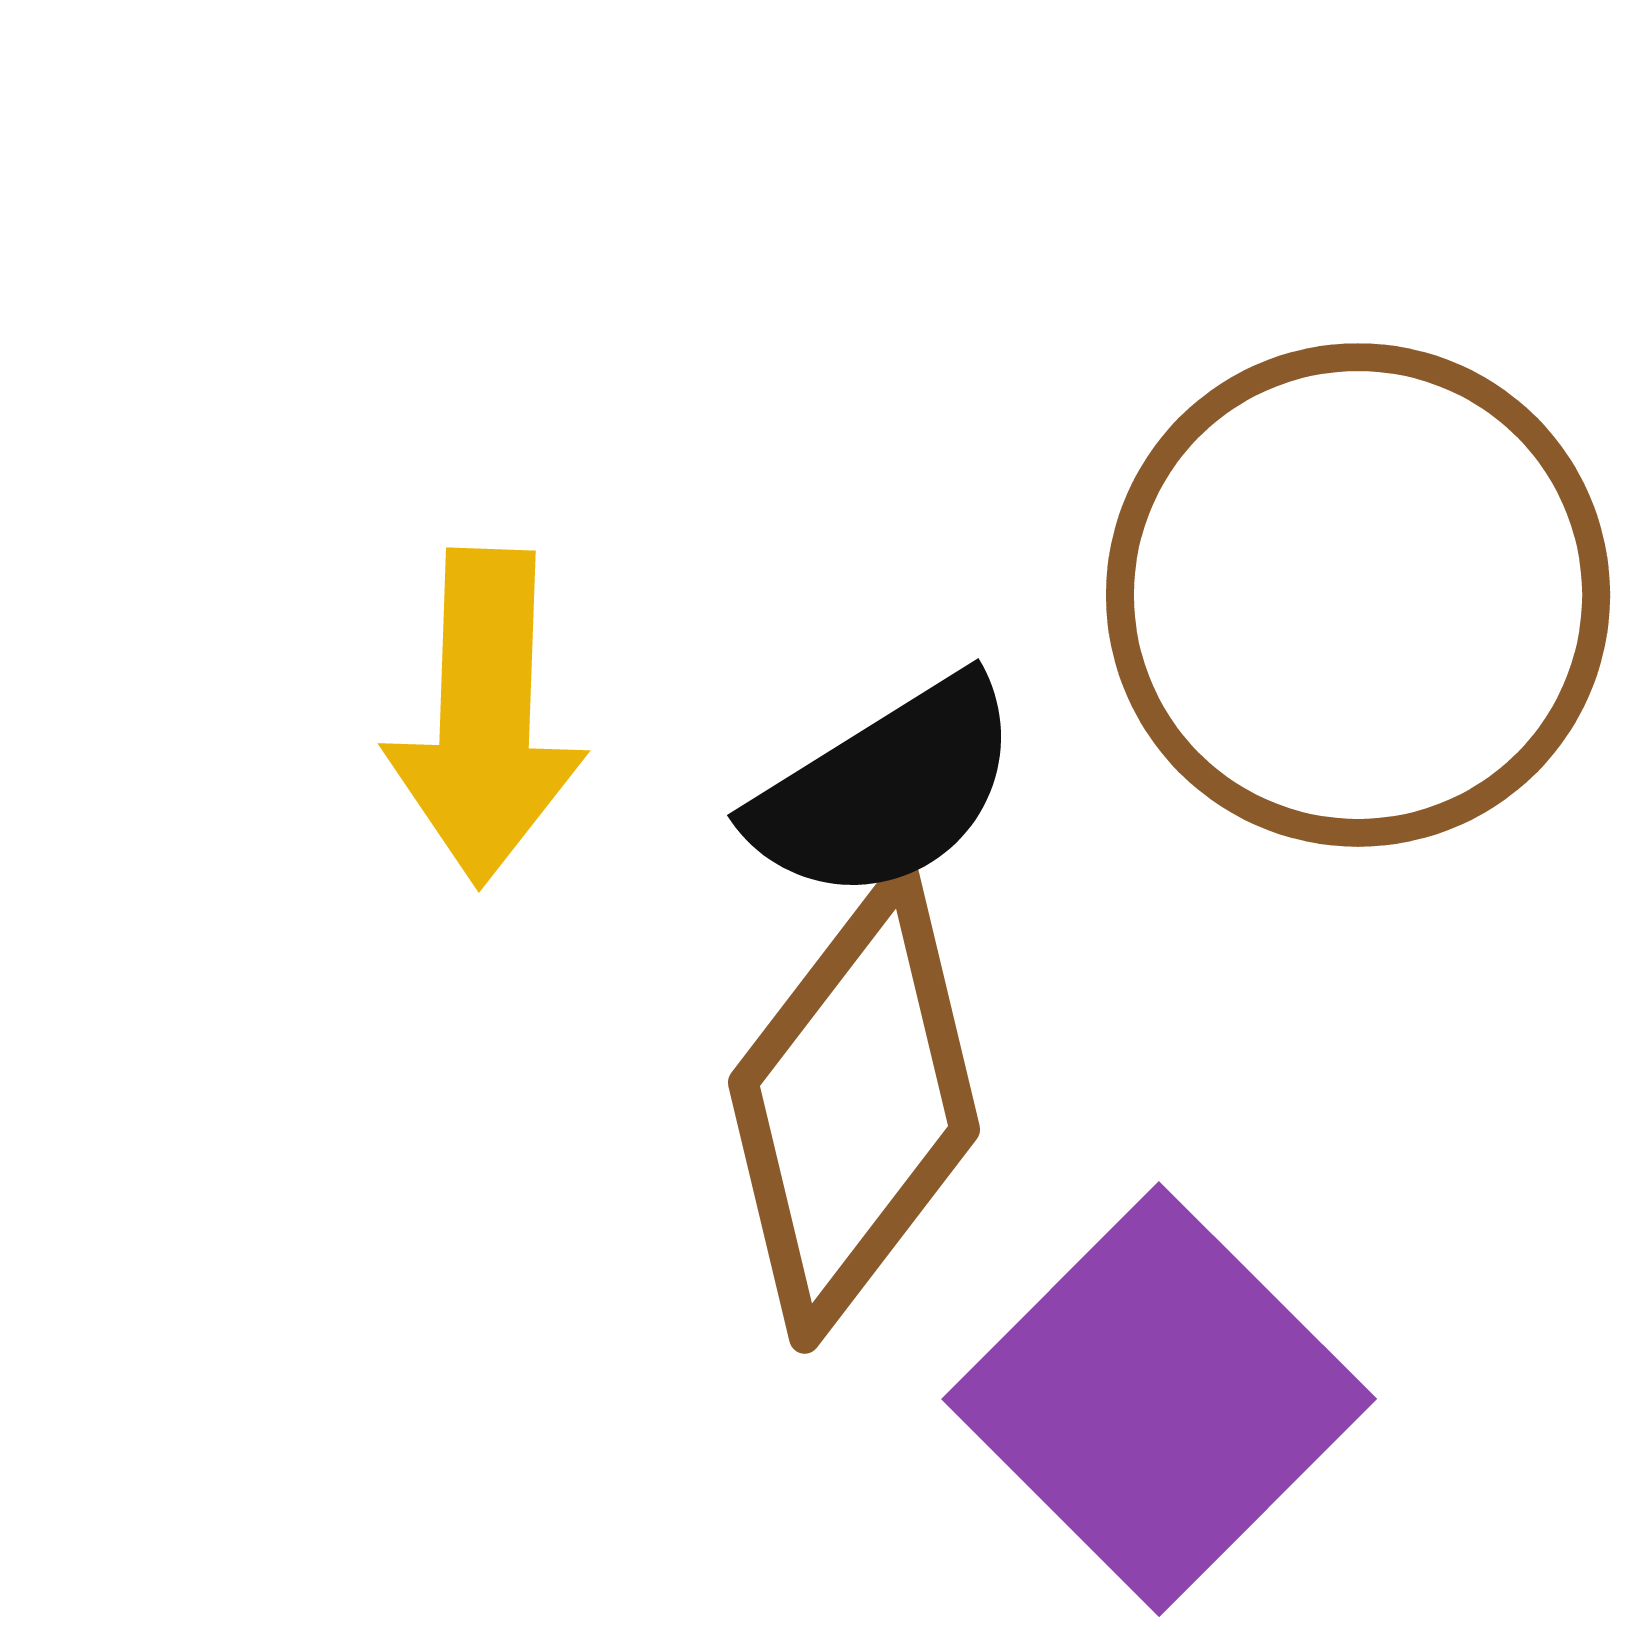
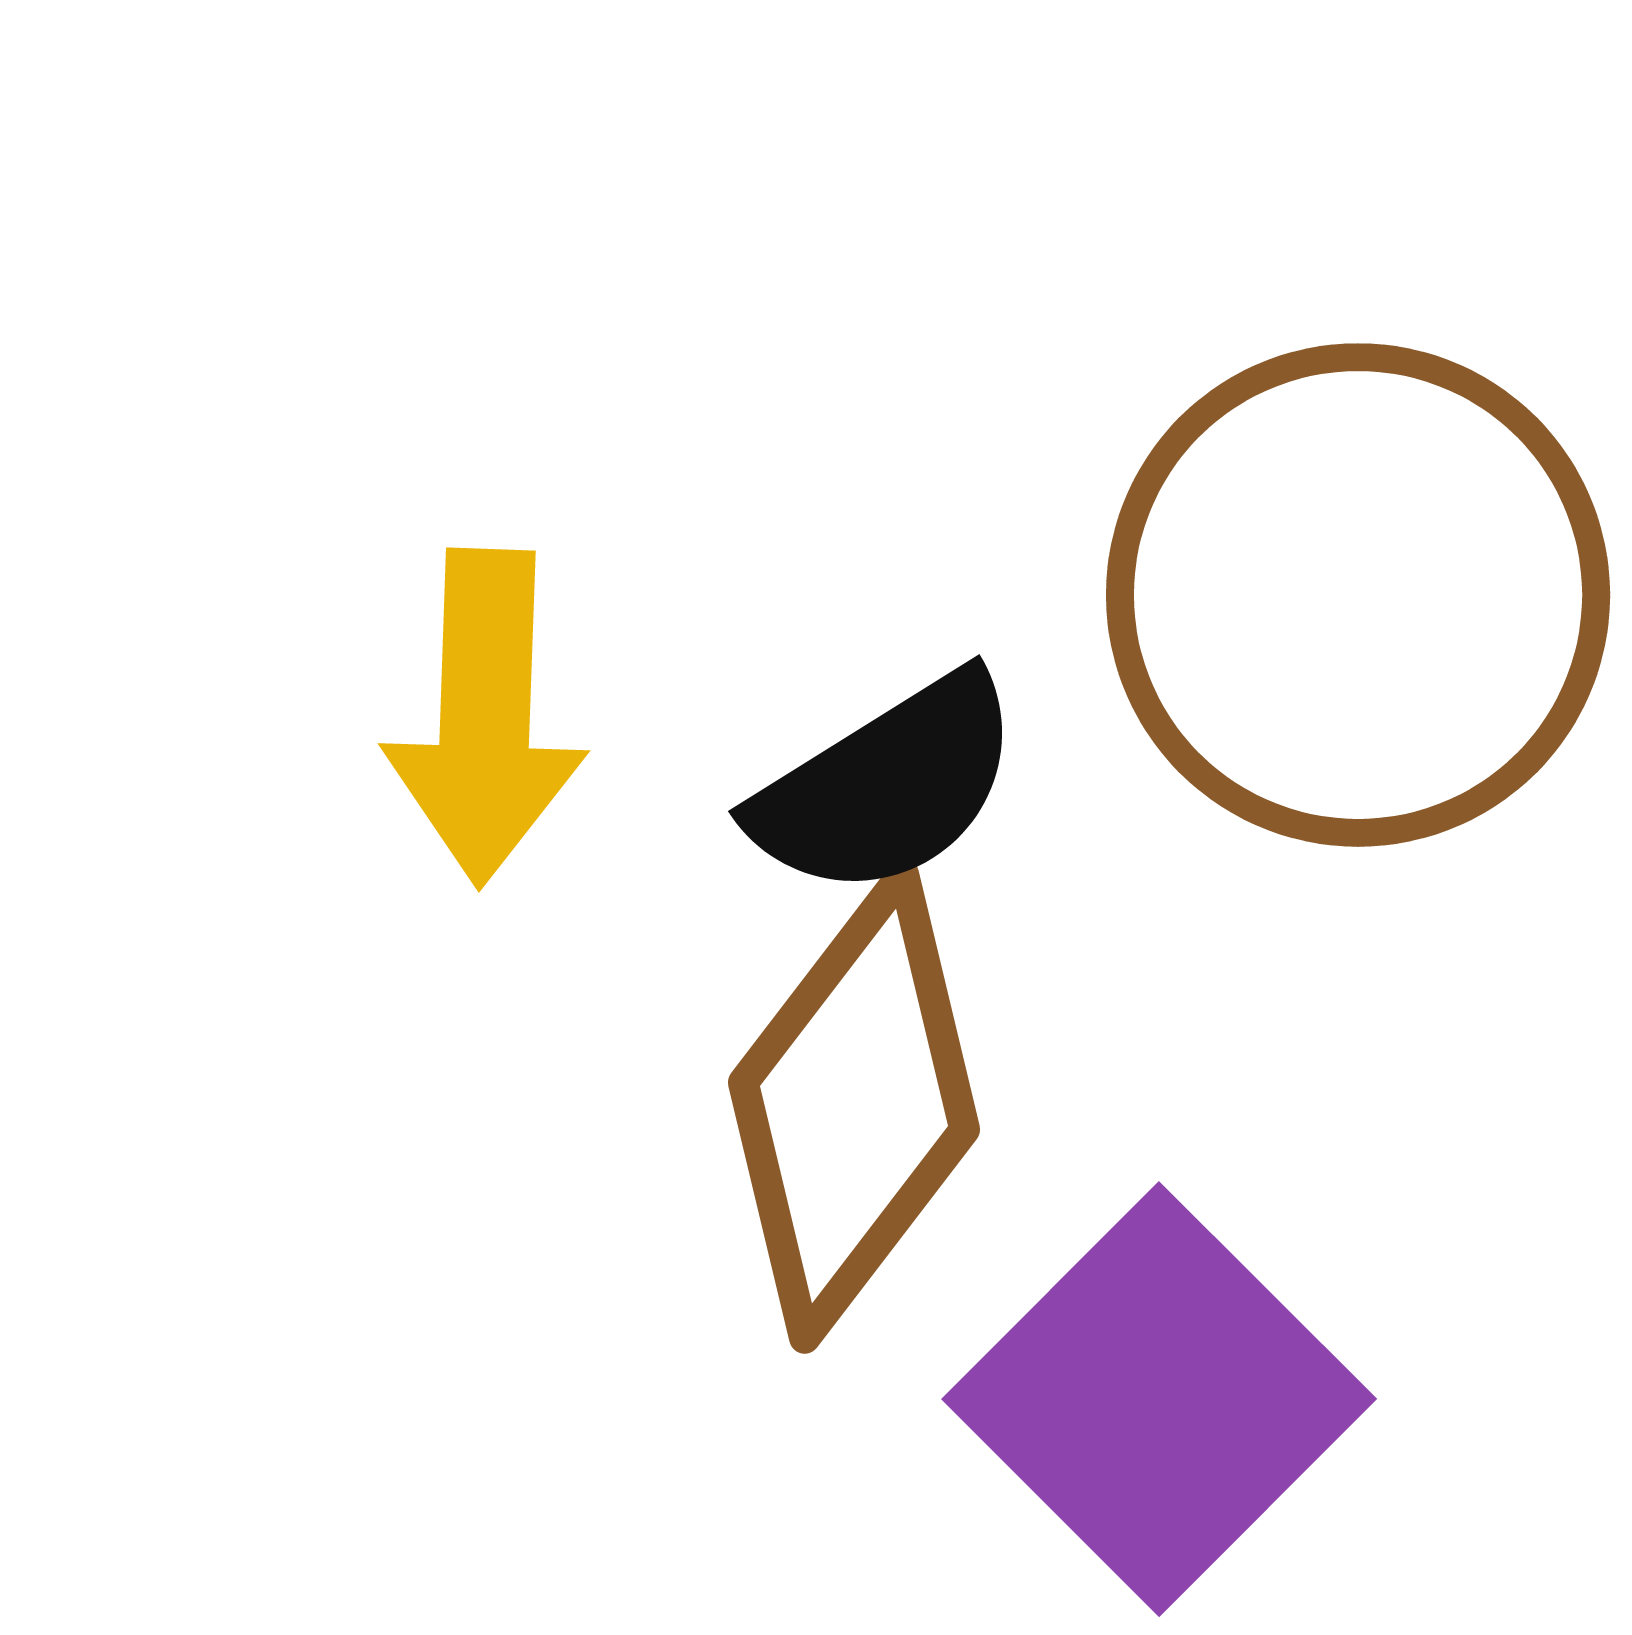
black semicircle: moved 1 px right, 4 px up
